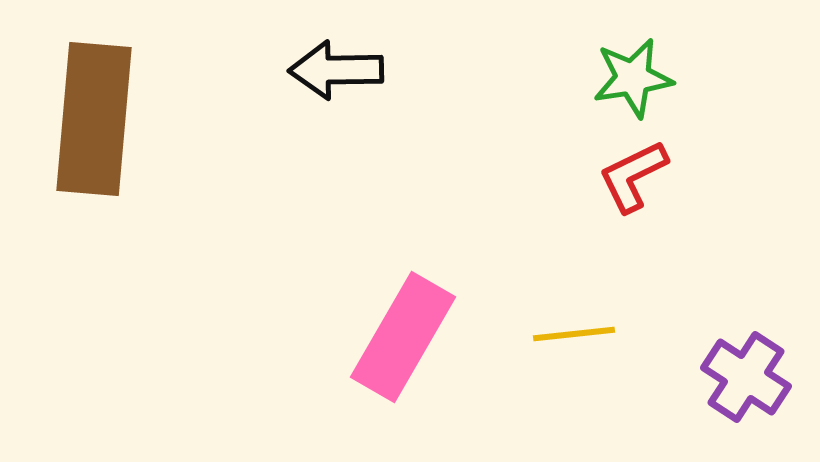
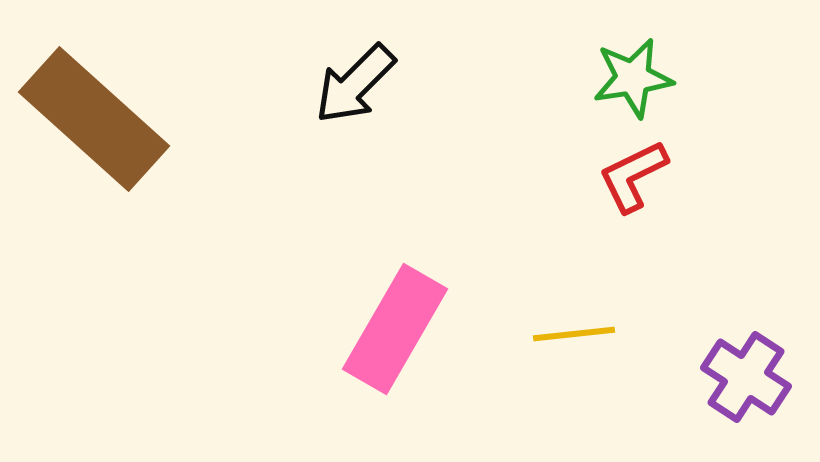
black arrow: moved 19 px right, 14 px down; rotated 44 degrees counterclockwise
brown rectangle: rotated 53 degrees counterclockwise
pink rectangle: moved 8 px left, 8 px up
